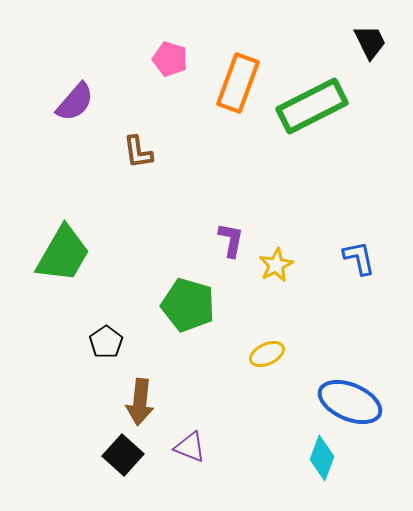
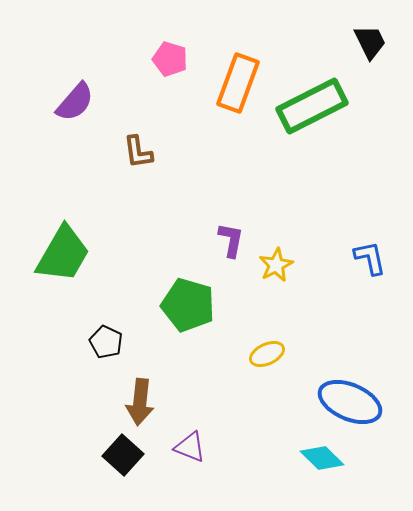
blue L-shape: moved 11 px right
black pentagon: rotated 12 degrees counterclockwise
cyan diamond: rotated 66 degrees counterclockwise
